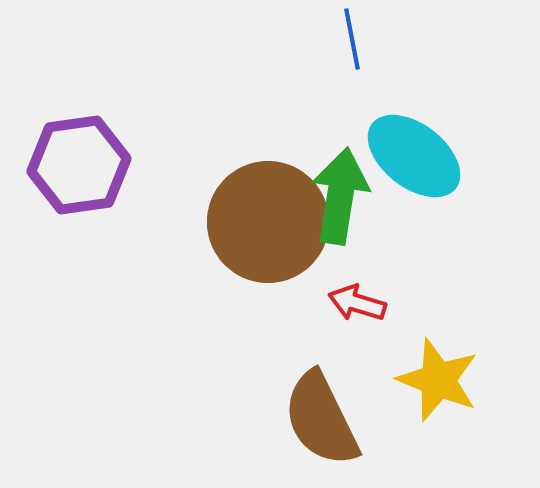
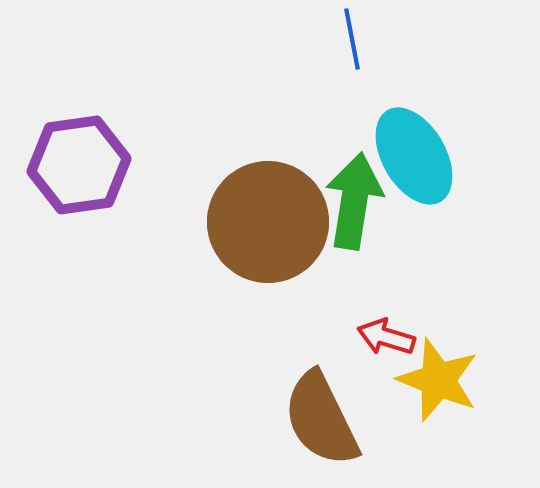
cyan ellipse: rotated 22 degrees clockwise
green arrow: moved 14 px right, 5 px down
red arrow: moved 29 px right, 34 px down
